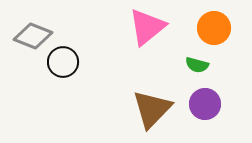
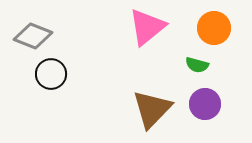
black circle: moved 12 px left, 12 px down
